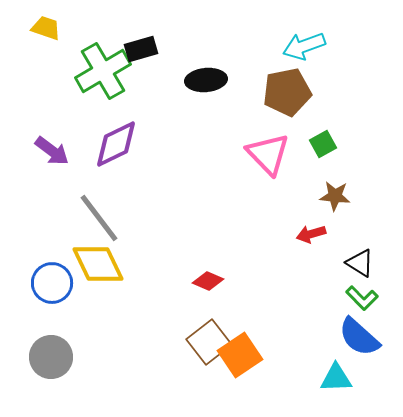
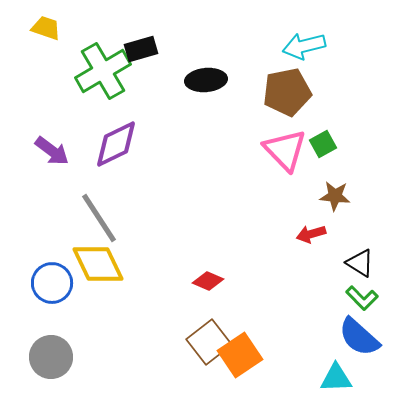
cyan arrow: rotated 6 degrees clockwise
pink triangle: moved 17 px right, 4 px up
gray line: rotated 4 degrees clockwise
